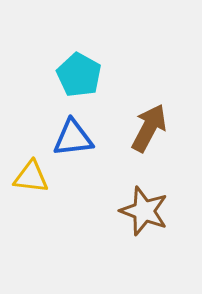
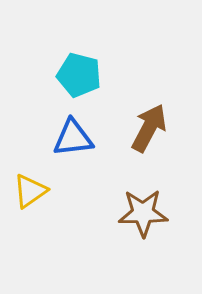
cyan pentagon: rotated 15 degrees counterclockwise
yellow triangle: moved 1 px left, 14 px down; rotated 42 degrees counterclockwise
brown star: moved 1 px left, 2 px down; rotated 21 degrees counterclockwise
